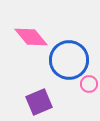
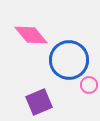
pink diamond: moved 2 px up
pink circle: moved 1 px down
